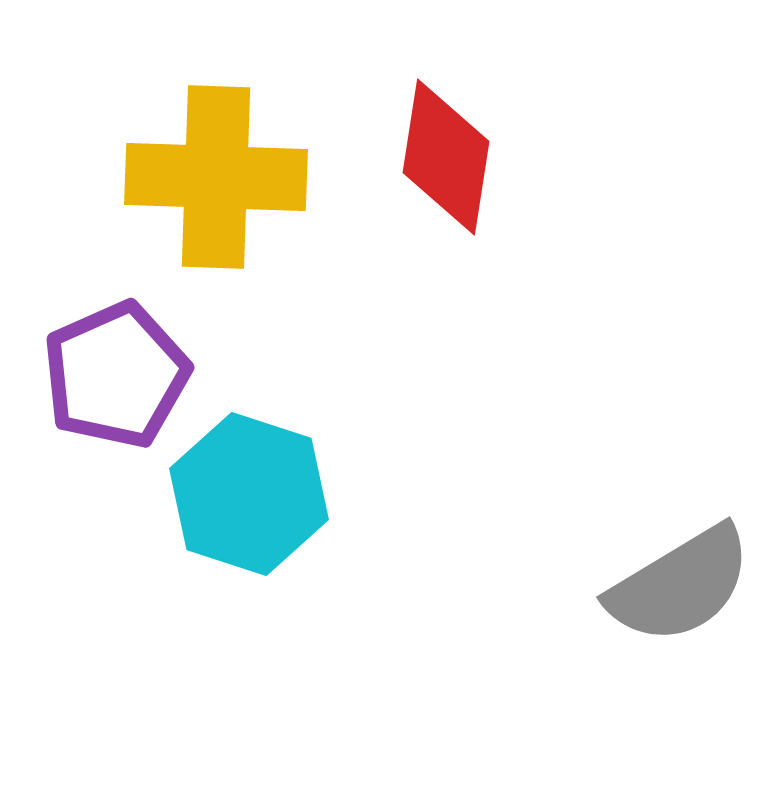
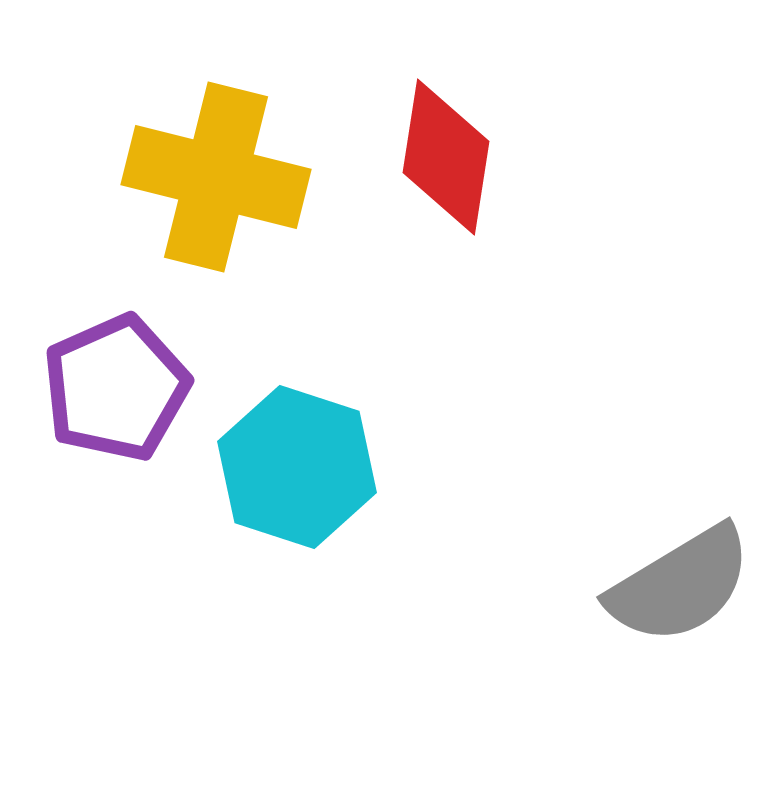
yellow cross: rotated 12 degrees clockwise
purple pentagon: moved 13 px down
cyan hexagon: moved 48 px right, 27 px up
